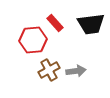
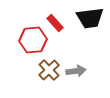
black trapezoid: moved 1 px left, 6 px up
brown cross: rotated 15 degrees counterclockwise
